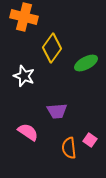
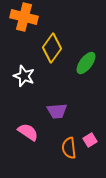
green ellipse: rotated 25 degrees counterclockwise
pink square: rotated 24 degrees clockwise
